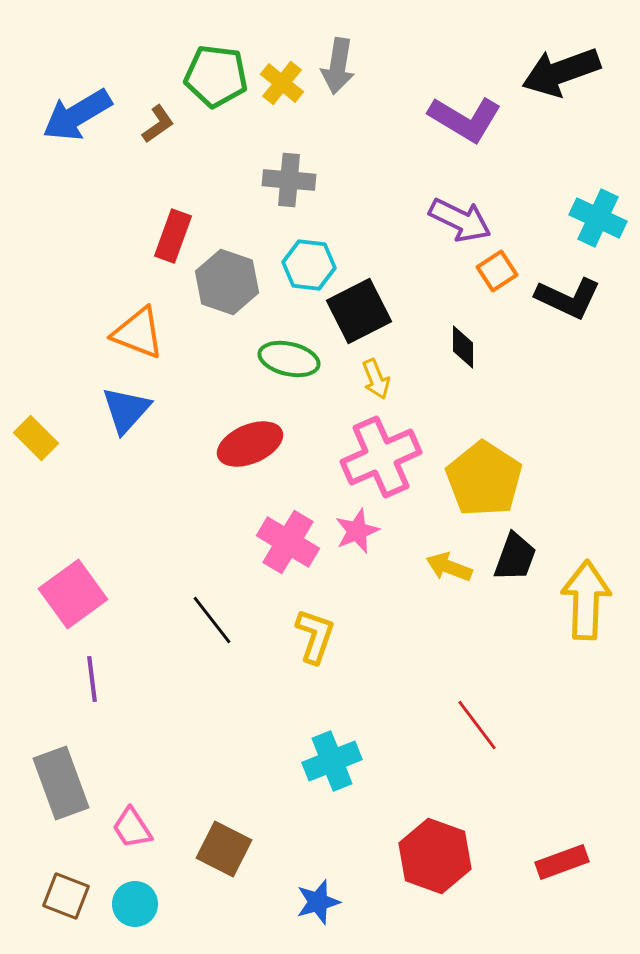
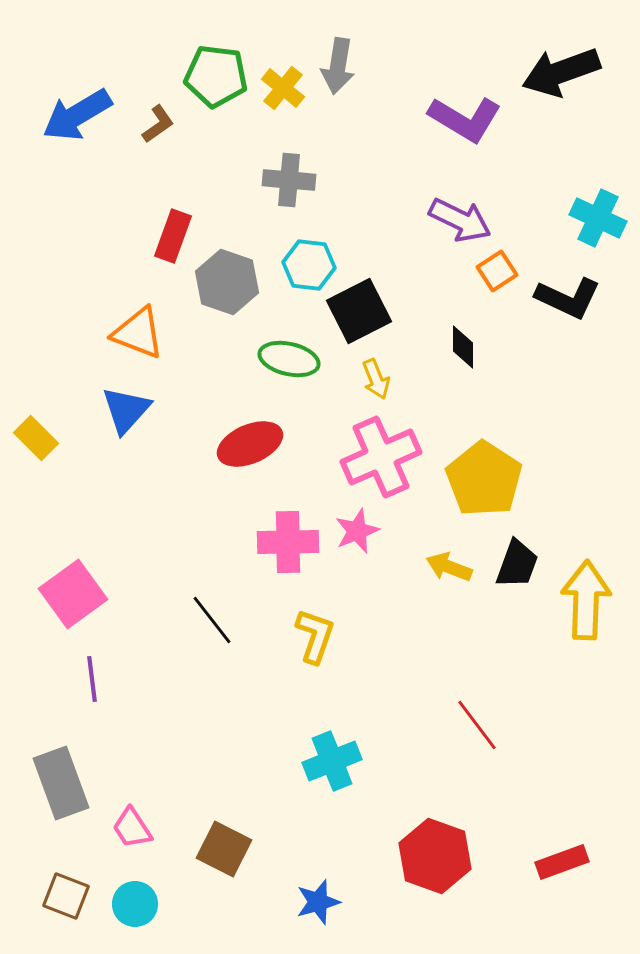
yellow cross at (282, 83): moved 1 px right, 5 px down
pink cross at (288, 542): rotated 32 degrees counterclockwise
black trapezoid at (515, 557): moved 2 px right, 7 px down
